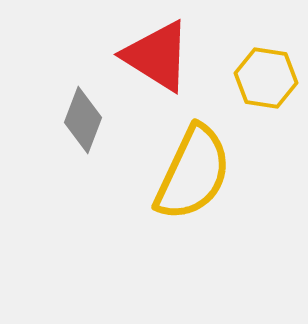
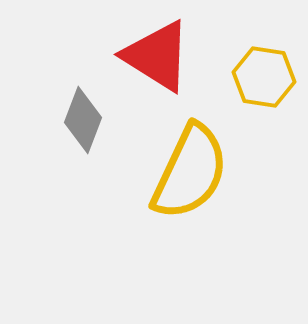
yellow hexagon: moved 2 px left, 1 px up
yellow semicircle: moved 3 px left, 1 px up
